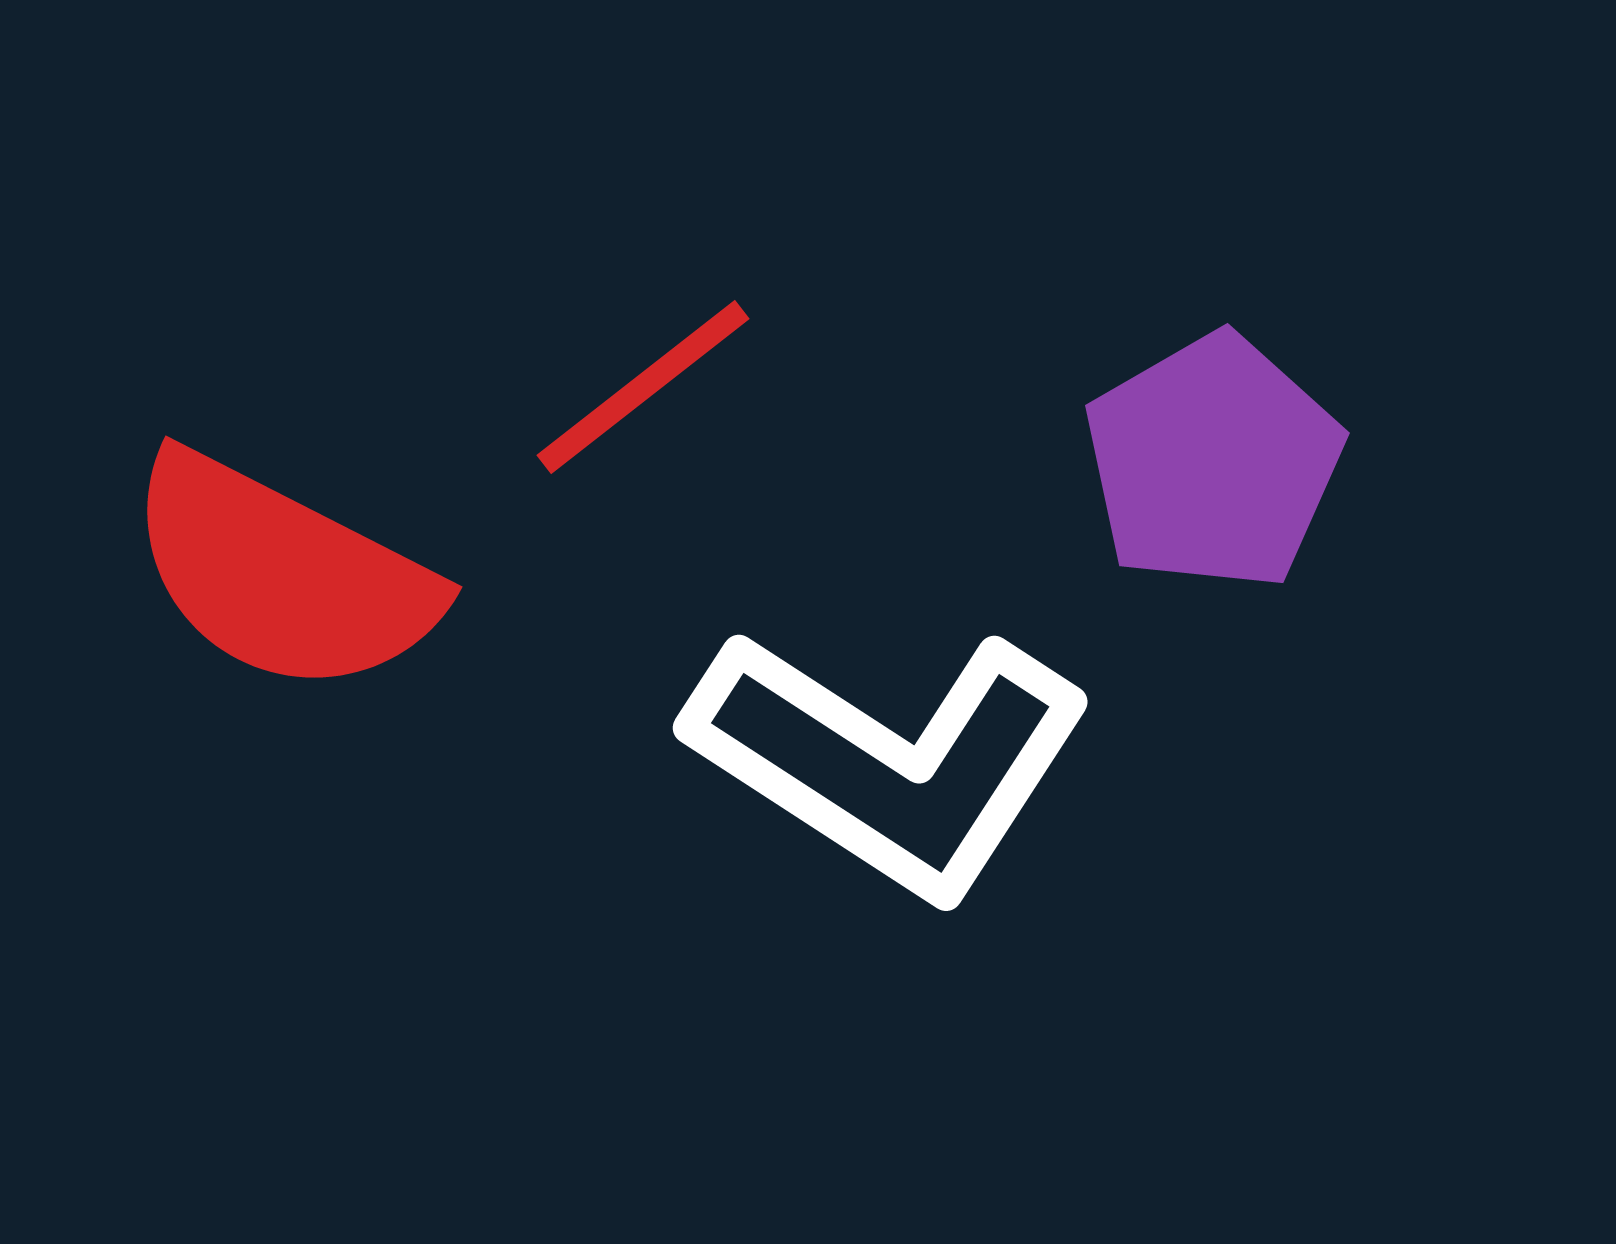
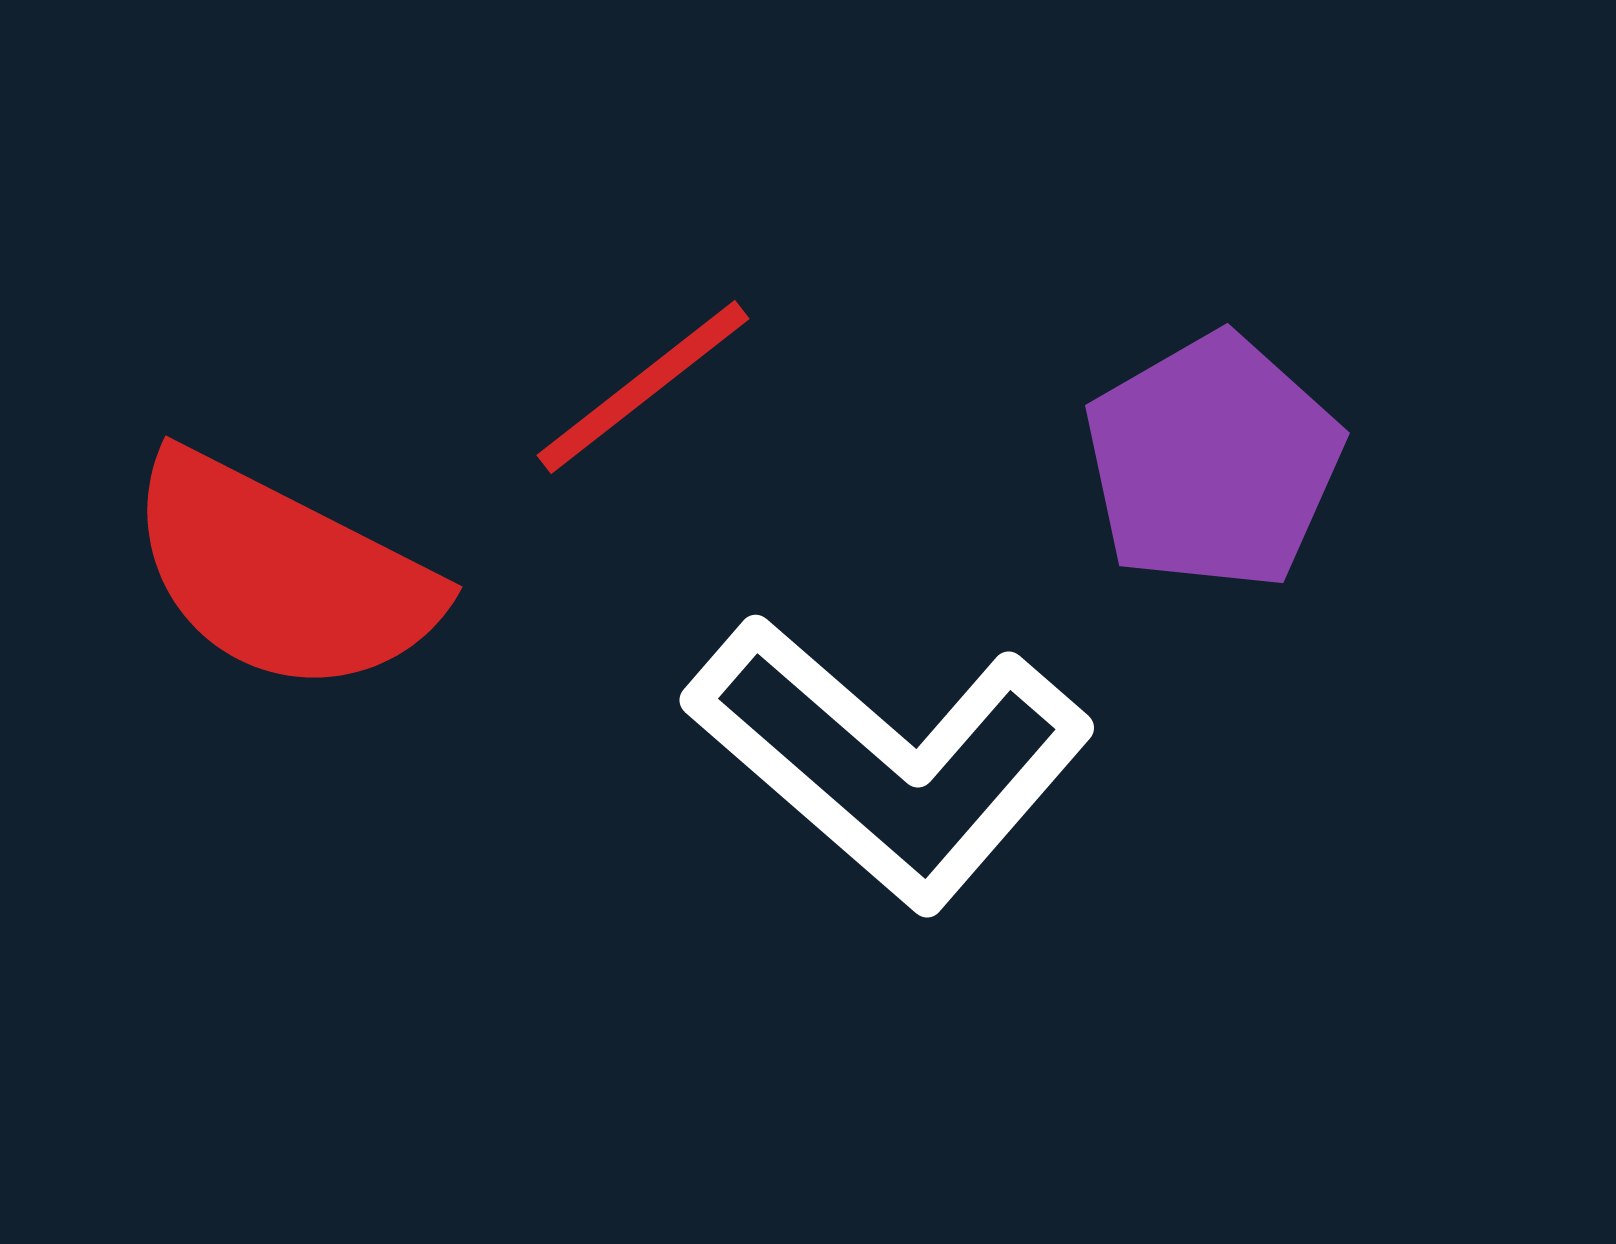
white L-shape: rotated 8 degrees clockwise
